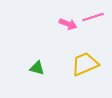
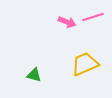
pink arrow: moved 1 px left, 2 px up
green triangle: moved 3 px left, 7 px down
